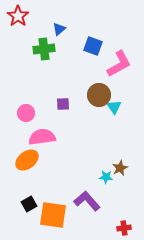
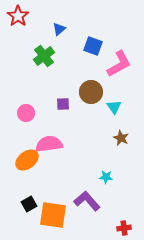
green cross: moved 7 px down; rotated 30 degrees counterclockwise
brown circle: moved 8 px left, 3 px up
pink semicircle: moved 7 px right, 7 px down
brown star: moved 1 px right, 30 px up; rotated 21 degrees counterclockwise
